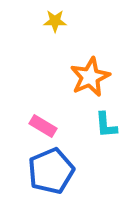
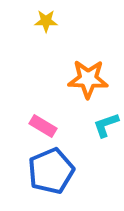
yellow star: moved 9 px left
orange star: moved 2 px left, 2 px down; rotated 27 degrees clockwise
cyan L-shape: rotated 76 degrees clockwise
